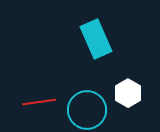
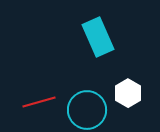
cyan rectangle: moved 2 px right, 2 px up
red line: rotated 8 degrees counterclockwise
